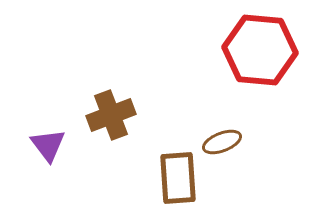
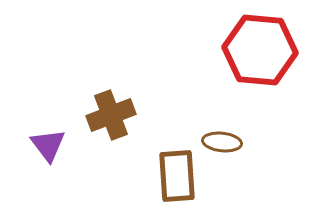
brown ellipse: rotated 27 degrees clockwise
brown rectangle: moved 1 px left, 2 px up
